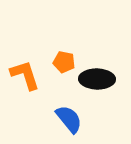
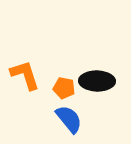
orange pentagon: moved 26 px down
black ellipse: moved 2 px down
